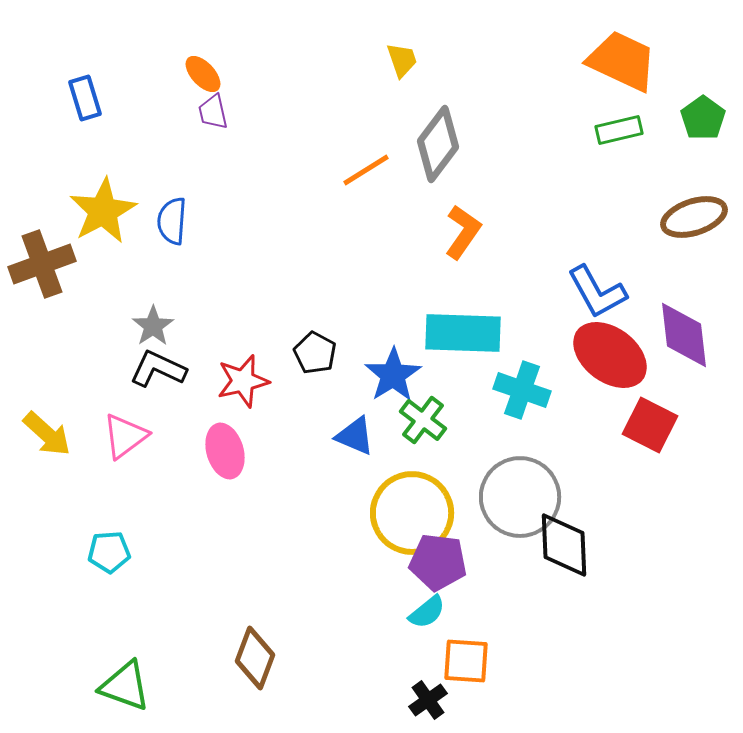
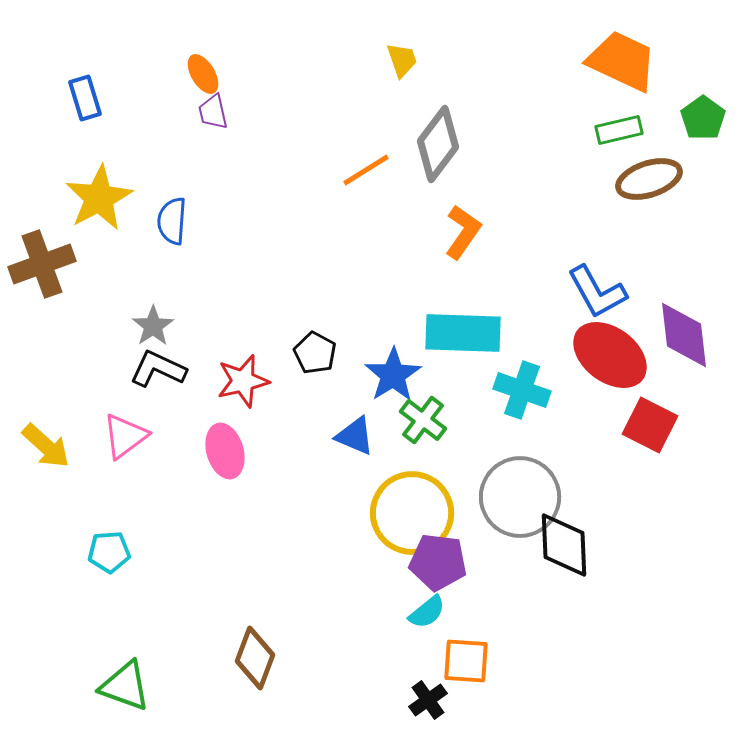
orange ellipse: rotated 12 degrees clockwise
yellow star: moved 4 px left, 13 px up
brown ellipse: moved 45 px left, 38 px up
yellow arrow: moved 1 px left, 12 px down
